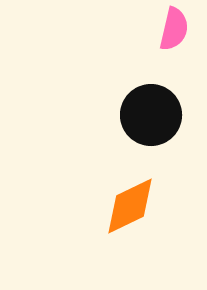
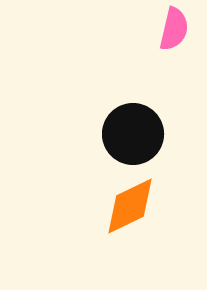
black circle: moved 18 px left, 19 px down
